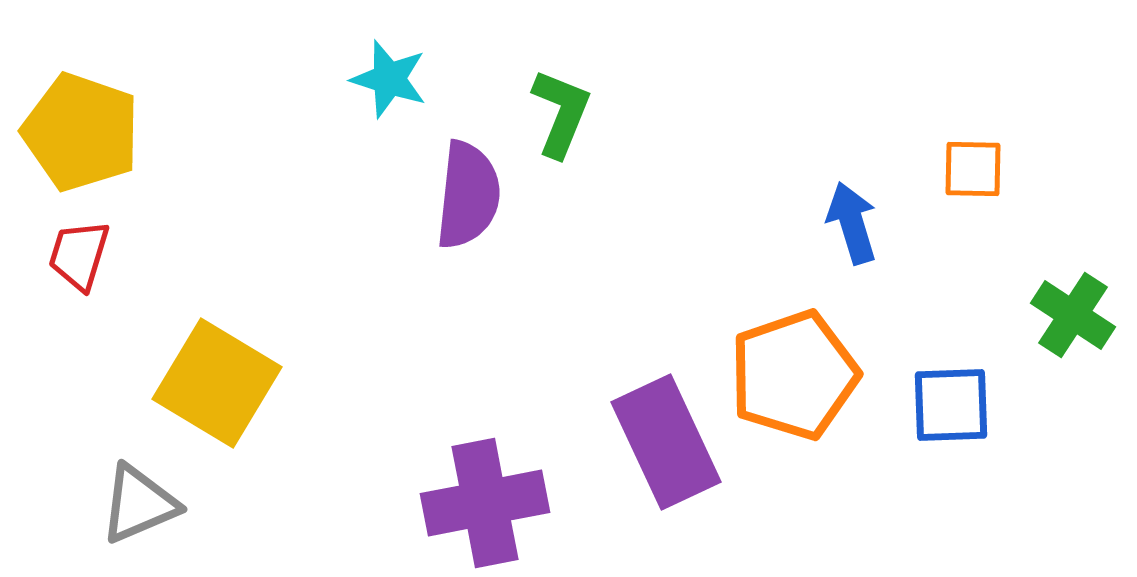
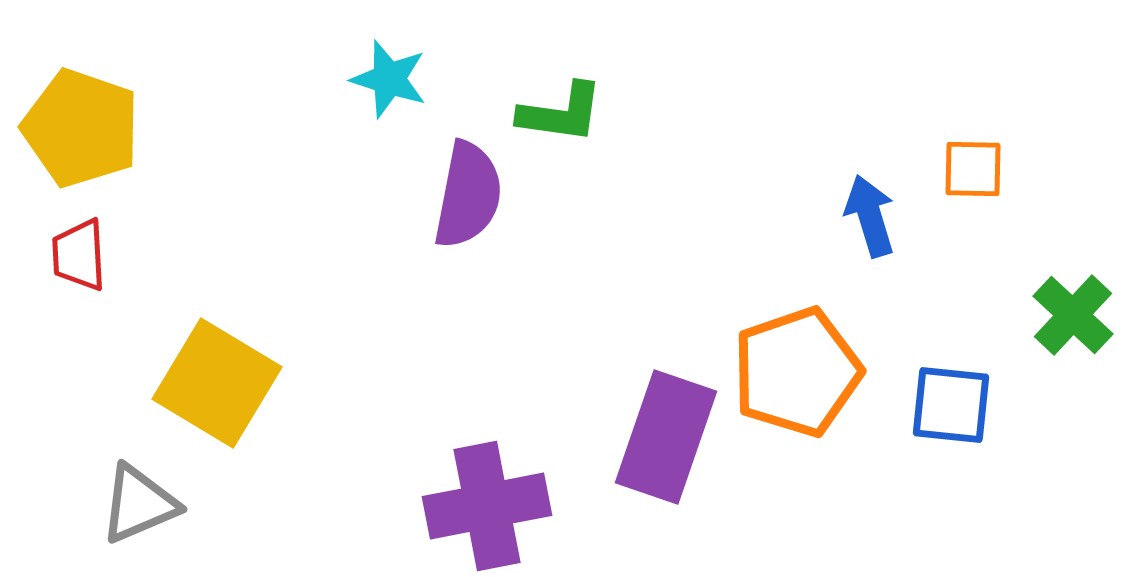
green L-shape: rotated 76 degrees clockwise
yellow pentagon: moved 4 px up
purple semicircle: rotated 5 degrees clockwise
blue arrow: moved 18 px right, 7 px up
red trapezoid: rotated 20 degrees counterclockwise
green cross: rotated 10 degrees clockwise
orange pentagon: moved 3 px right, 3 px up
blue square: rotated 8 degrees clockwise
purple rectangle: moved 5 px up; rotated 44 degrees clockwise
purple cross: moved 2 px right, 3 px down
